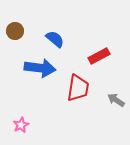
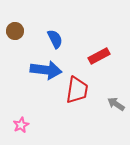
blue semicircle: rotated 24 degrees clockwise
blue arrow: moved 6 px right, 2 px down
red trapezoid: moved 1 px left, 2 px down
gray arrow: moved 4 px down
